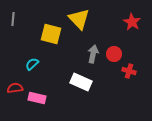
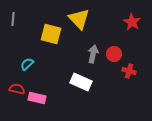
cyan semicircle: moved 5 px left
red semicircle: moved 2 px right, 1 px down; rotated 21 degrees clockwise
